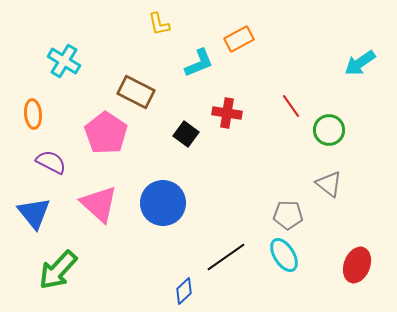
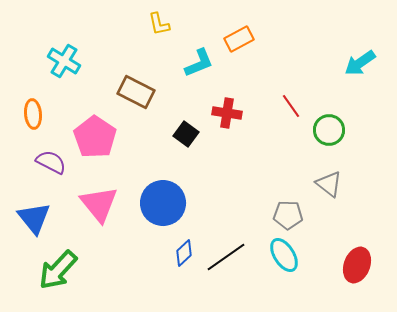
pink pentagon: moved 11 px left, 4 px down
pink triangle: rotated 9 degrees clockwise
blue triangle: moved 5 px down
blue diamond: moved 38 px up
